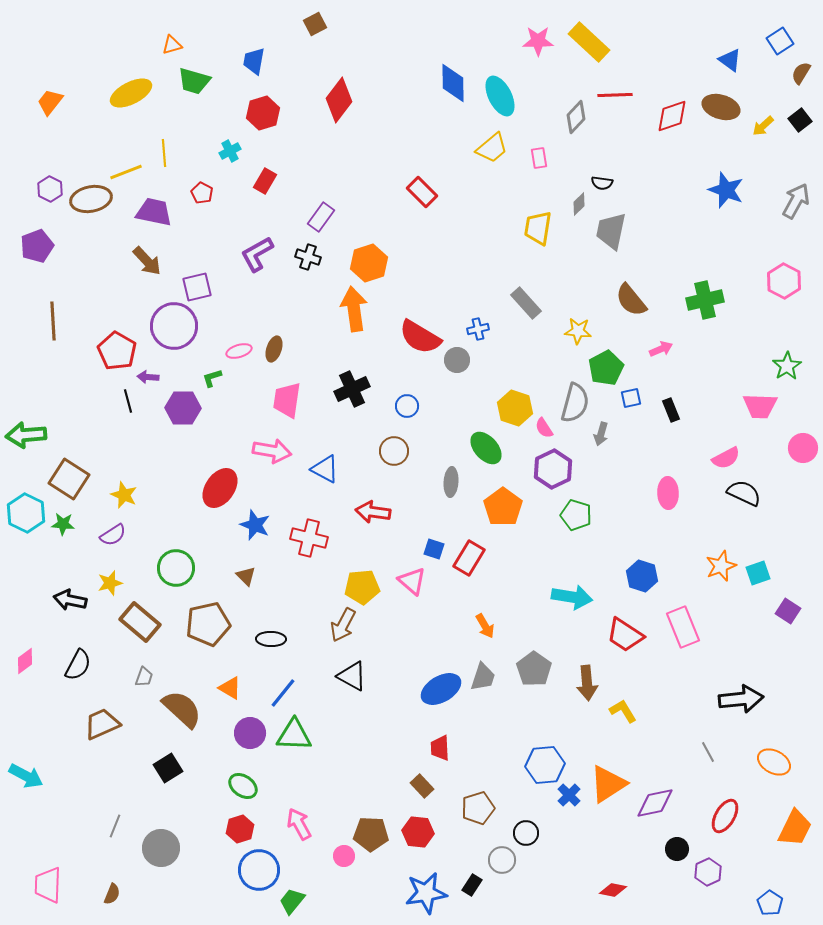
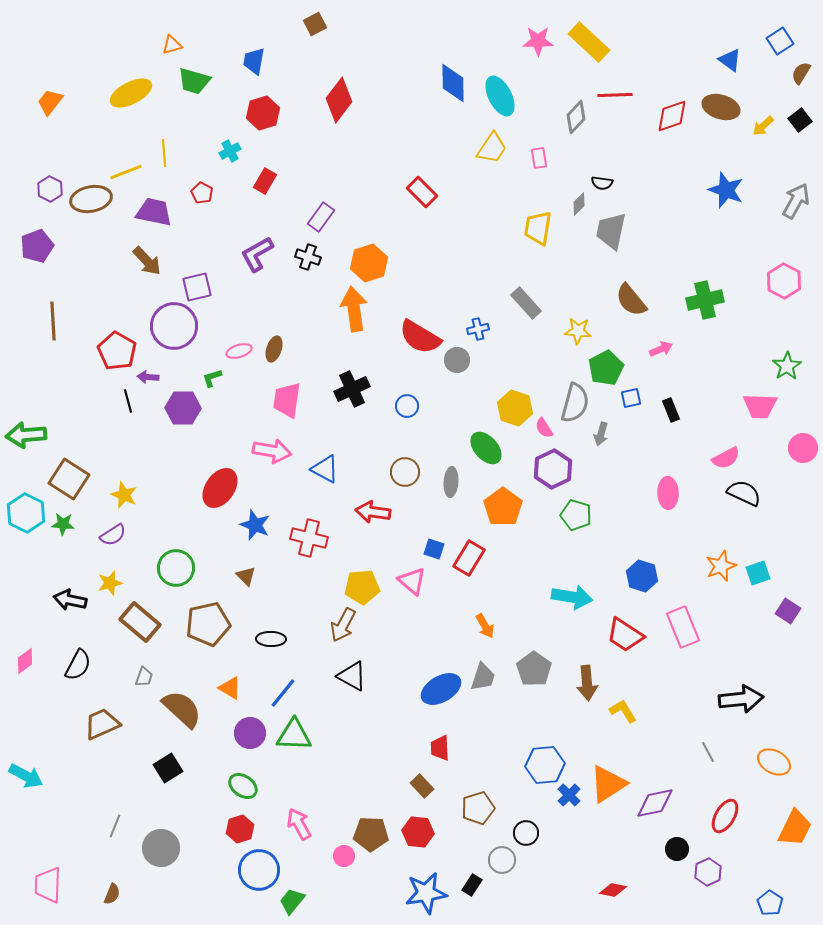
yellow trapezoid at (492, 148): rotated 16 degrees counterclockwise
brown circle at (394, 451): moved 11 px right, 21 px down
